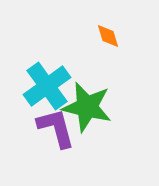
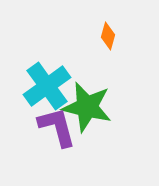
orange diamond: rotated 32 degrees clockwise
purple L-shape: moved 1 px right, 1 px up
